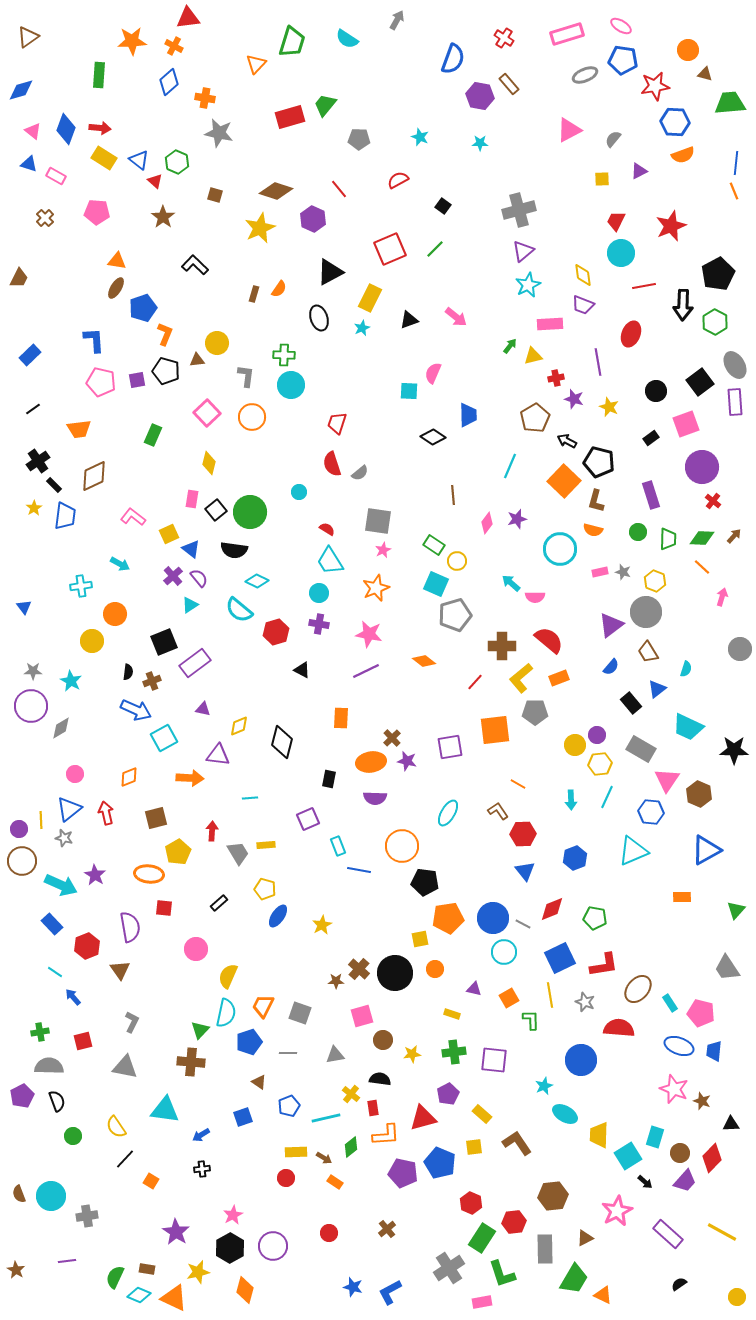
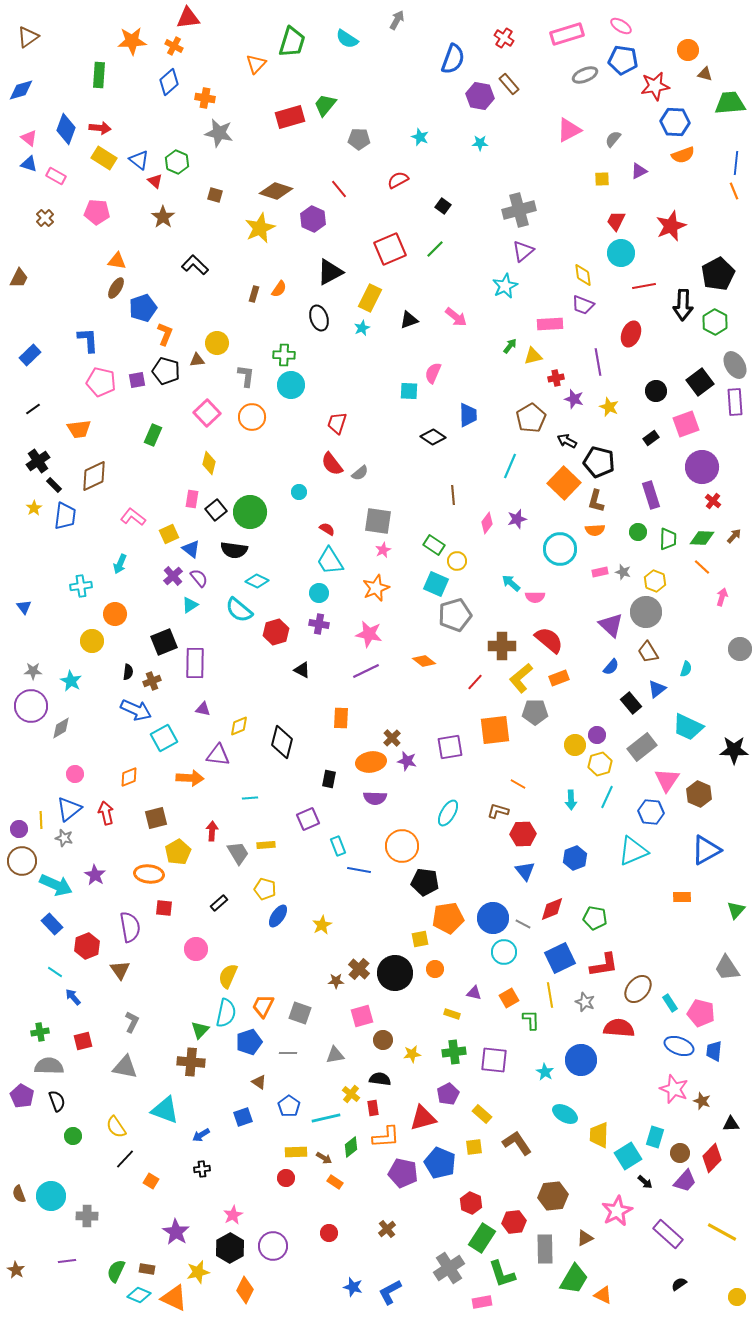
pink triangle at (33, 131): moved 4 px left, 7 px down
cyan star at (528, 285): moved 23 px left, 1 px down
blue L-shape at (94, 340): moved 6 px left
brown pentagon at (535, 418): moved 4 px left
red semicircle at (332, 464): rotated 20 degrees counterclockwise
orange square at (564, 481): moved 2 px down
orange semicircle at (593, 530): moved 2 px right; rotated 18 degrees counterclockwise
cyan arrow at (120, 564): rotated 84 degrees clockwise
purple triangle at (611, 625): rotated 40 degrees counterclockwise
purple rectangle at (195, 663): rotated 52 degrees counterclockwise
gray rectangle at (641, 749): moved 1 px right, 2 px up; rotated 68 degrees counterclockwise
yellow hexagon at (600, 764): rotated 10 degrees counterclockwise
brown L-shape at (498, 811): rotated 40 degrees counterclockwise
cyan arrow at (61, 885): moved 5 px left
purple triangle at (474, 989): moved 4 px down
cyan star at (544, 1086): moved 1 px right, 14 px up; rotated 18 degrees counterclockwise
purple pentagon at (22, 1096): rotated 15 degrees counterclockwise
blue pentagon at (289, 1106): rotated 15 degrees counterclockwise
cyan triangle at (165, 1110): rotated 12 degrees clockwise
orange L-shape at (386, 1135): moved 2 px down
gray cross at (87, 1216): rotated 10 degrees clockwise
green semicircle at (115, 1277): moved 1 px right, 6 px up
orange diamond at (245, 1290): rotated 12 degrees clockwise
